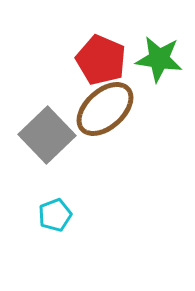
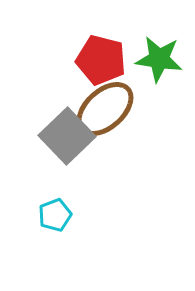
red pentagon: rotated 9 degrees counterclockwise
gray square: moved 20 px right, 1 px down
